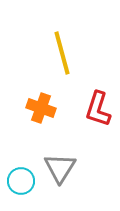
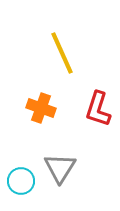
yellow line: rotated 9 degrees counterclockwise
